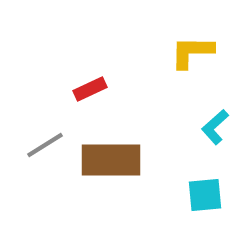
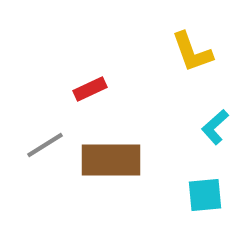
yellow L-shape: rotated 111 degrees counterclockwise
